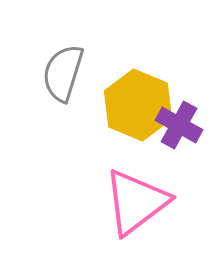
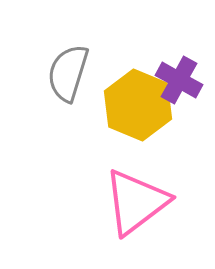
gray semicircle: moved 5 px right
purple cross: moved 45 px up
